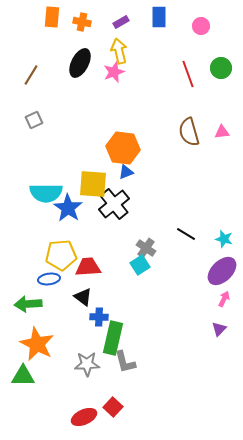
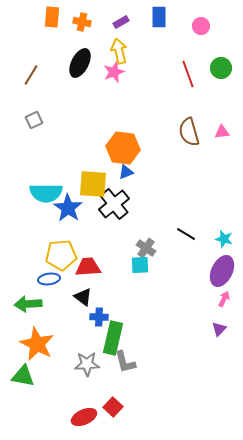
cyan square: rotated 30 degrees clockwise
purple ellipse: rotated 20 degrees counterclockwise
green triangle: rotated 10 degrees clockwise
